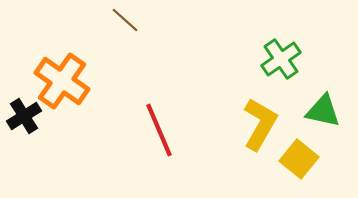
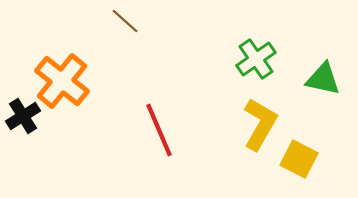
brown line: moved 1 px down
green cross: moved 25 px left
orange cross: rotated 4 degrees clockwise
green triangle: moved 32 px up
black cross: moved 1 px left
yellow square: rotated 12 degrees counterclockwise
